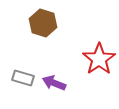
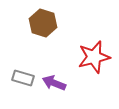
red star: moved 5 px left, 2 px up; rotated 20 degrees clockwise
